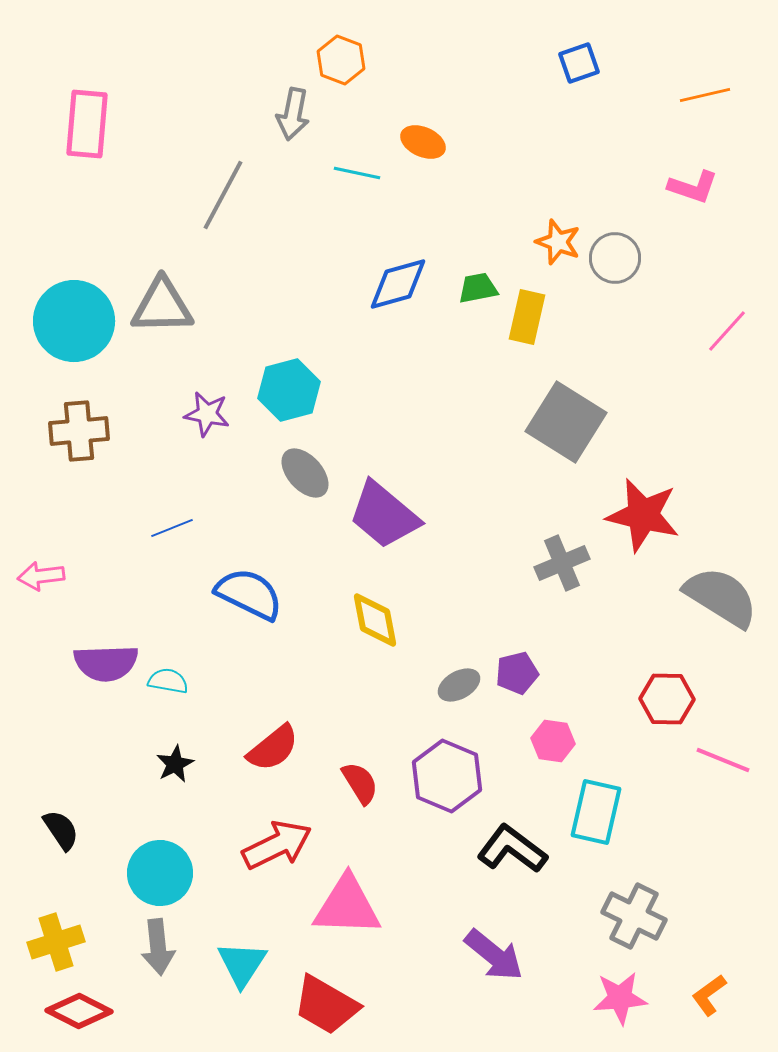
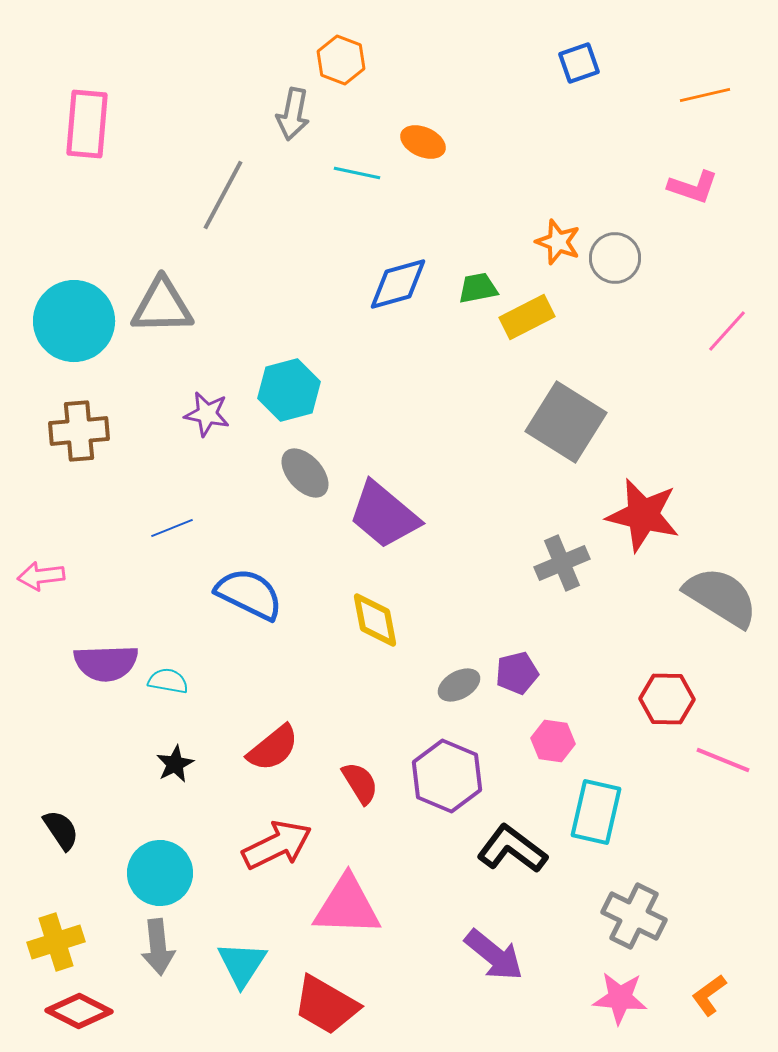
yellow rectangle at (527, 317): rotated 50 degrees clockwise
pink star at (620, 998): rotated 10 degrees clockwise
